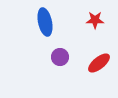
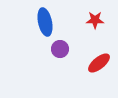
purple circle: moved 8 px up
